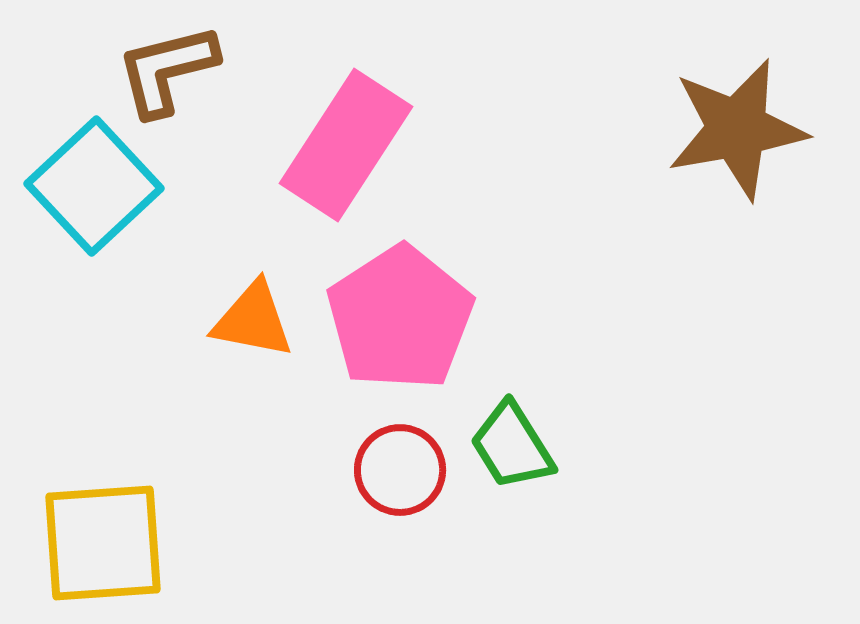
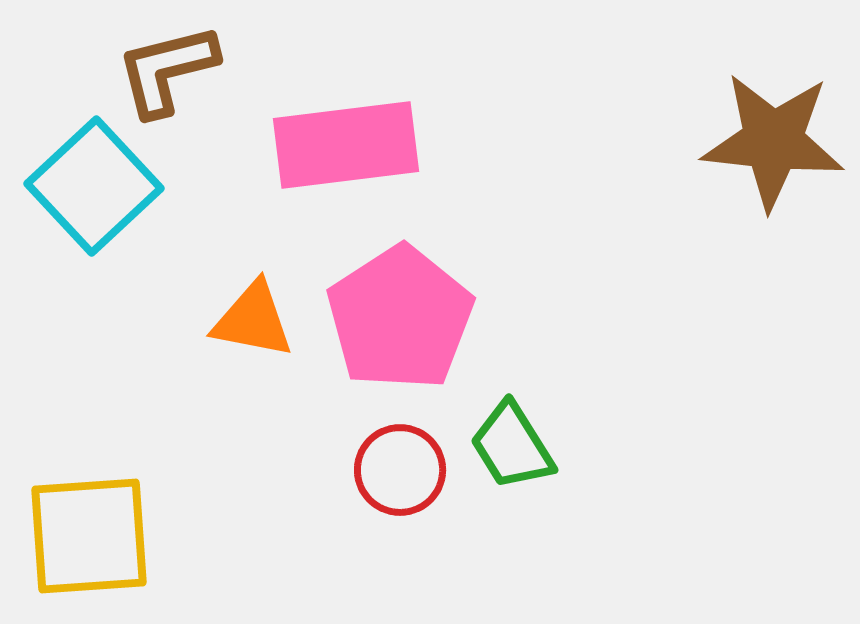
brown star: moved 36 px right, 12 px down; rotated 16 degrees clockwise
pink rectangle: rotated 50 degrees clockwise
yellow square: moved 14 px left, 7 px up
